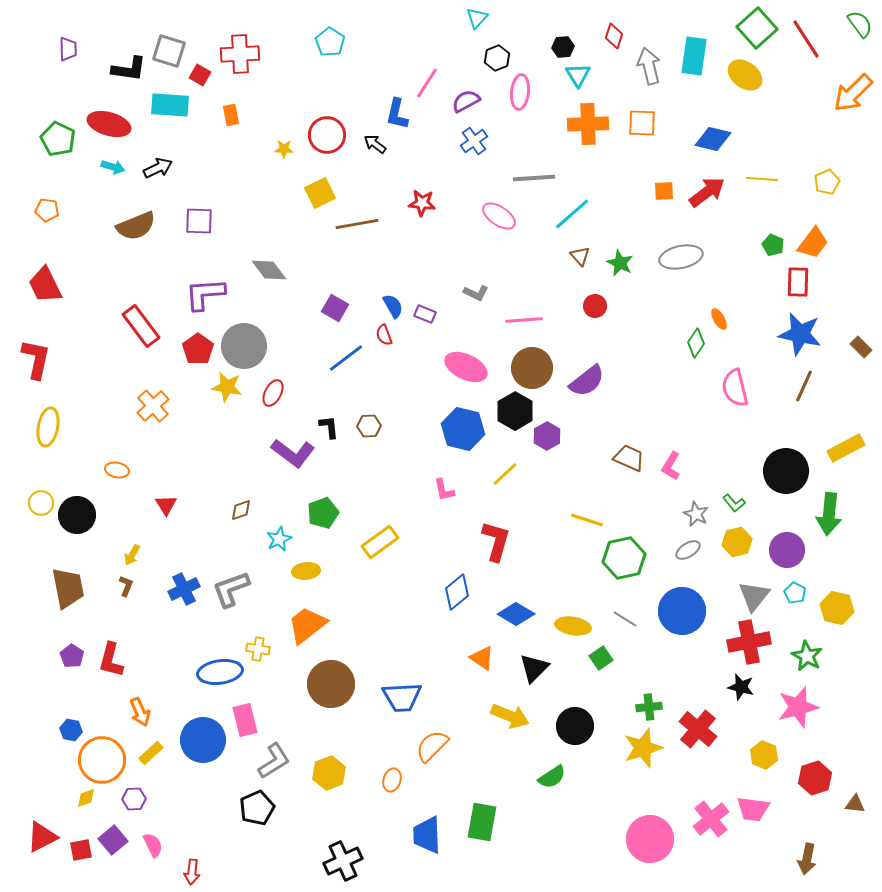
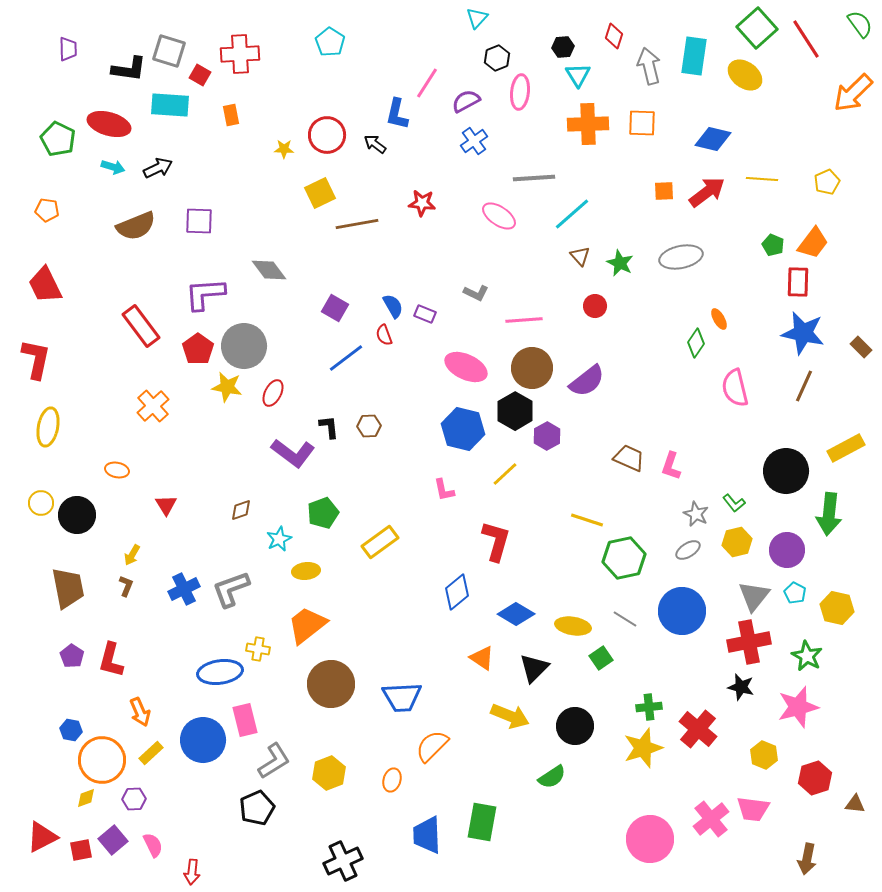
blue star at (800, 334): moved 3 px right, 1 px up
pink L-shape at (671, 466): rotated 12 degrees counterclockwise
